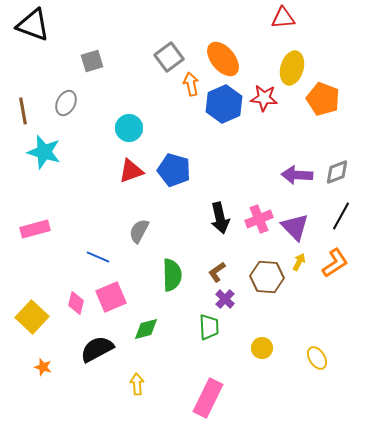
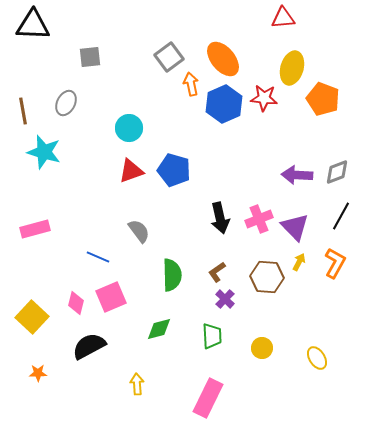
black triangle at (33, 25): rotated 18 degrees counterclockwise
gray square at (92, 61): moved 2 px left, 4 px up; rotated 10 degrees clockwise
gray semicircle at (139, 231): rotated 115 degrees clockwise
orange L-shape at (335, 263): rotated 28 degrees counterclockwise
green trapezoid at (209, 327): moved 3 px right, 9 px down
green diamond at (146, 329): moved 13 px right
black semicircle at (97, 349): moved 8 px left, 3 px up
orange star at (43, 367): moved 5 px left, 6 px down; rotated 18 degrees counterclockwise
